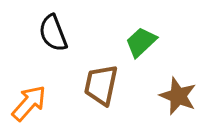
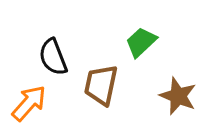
black semicircle: moved 24 px down
